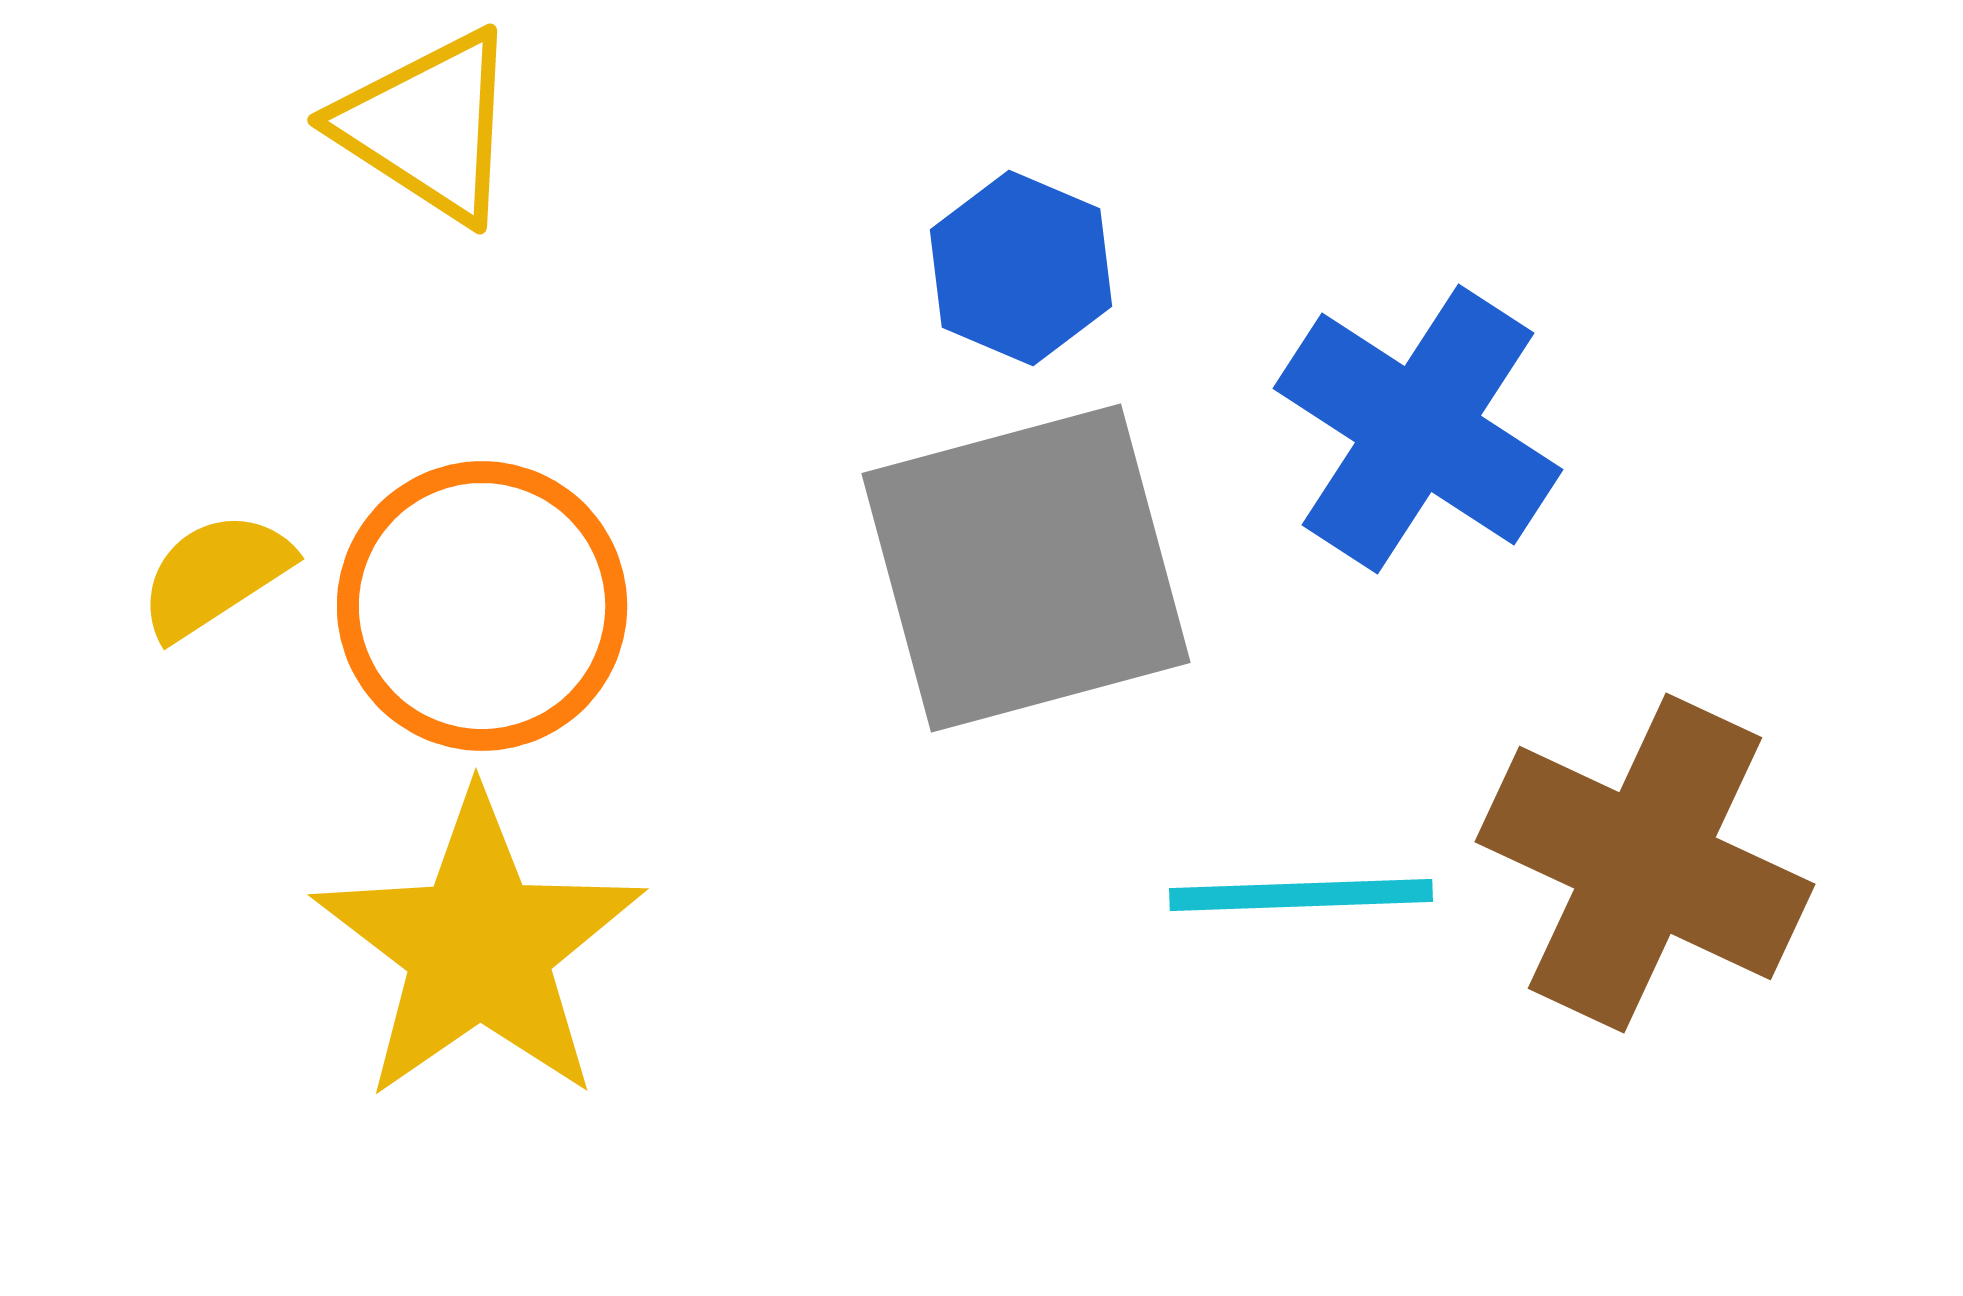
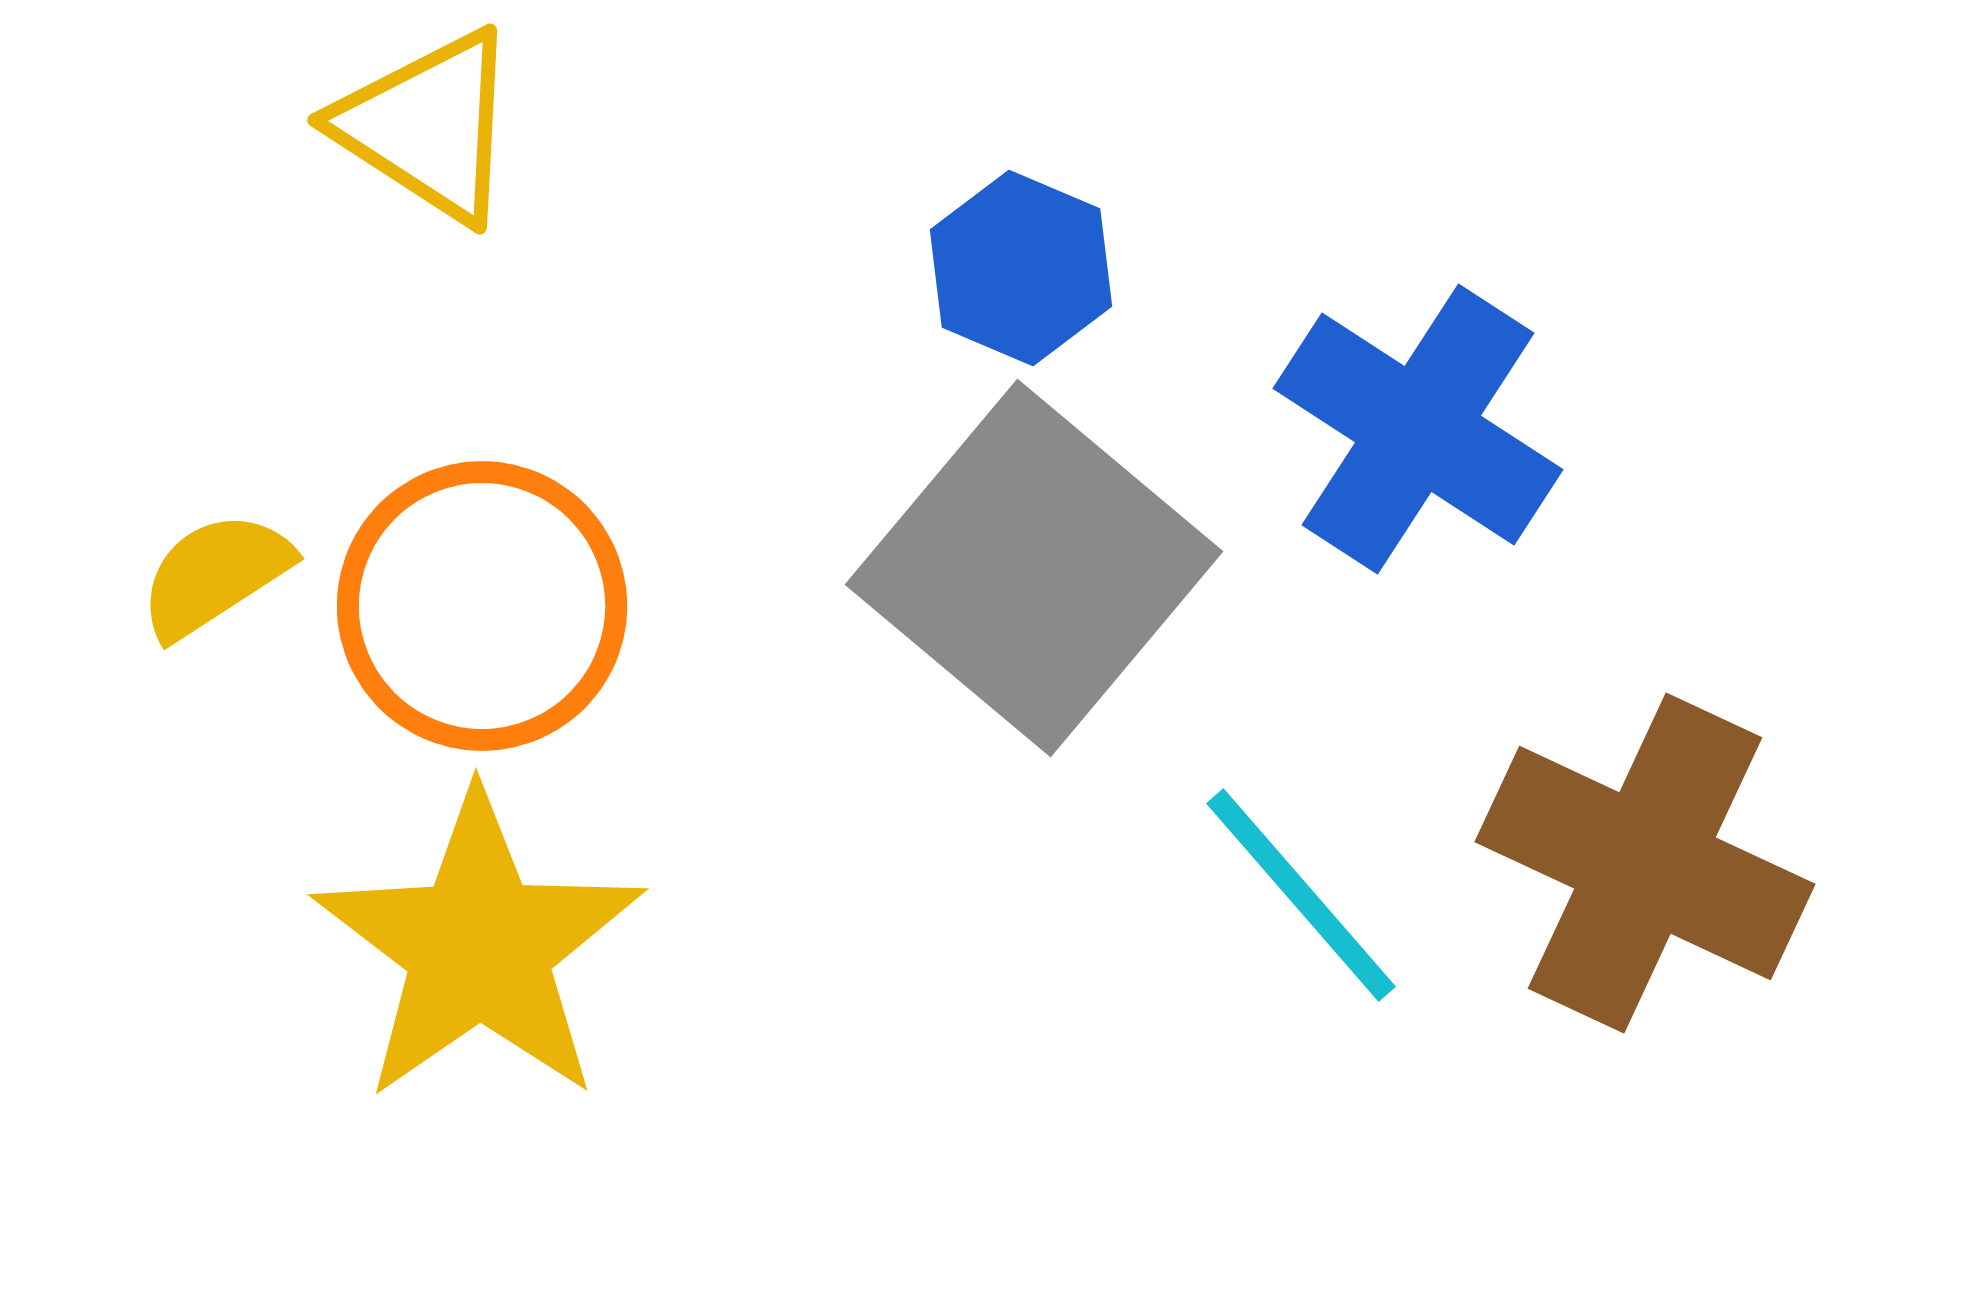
gray square: moved 8 px right; rotated 35 degrees counterclockwise
cyan line: rotated 51 degrees clockwise
